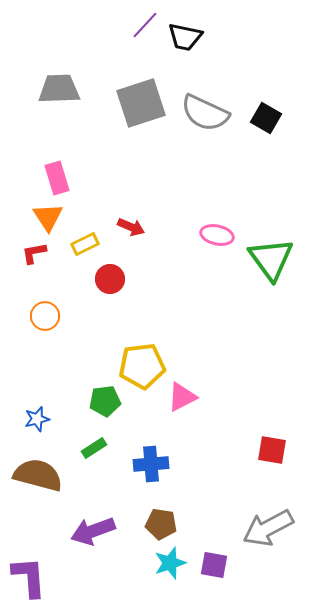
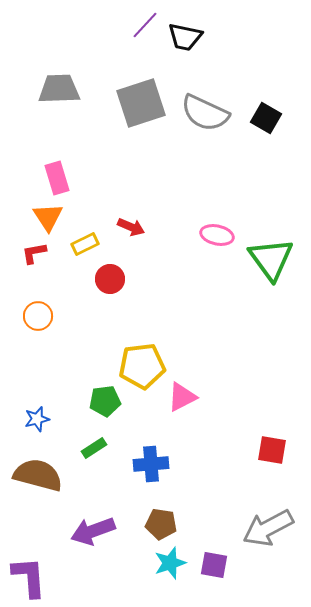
orange circle: moved 7 px left
